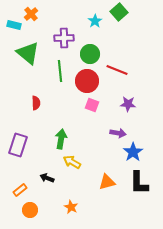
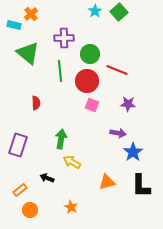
cyan star: moved 10 px up
black L-shape: moved 2 px right, 3 px down
